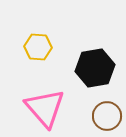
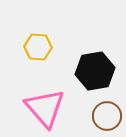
black hexagon: moved 3 px down
